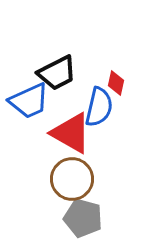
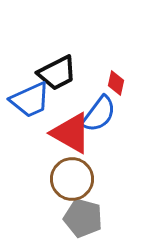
blue trapezoid: moved 1 px right, 1 px up
blue semicircle: moved 7 px down; rotated 24 degrees clockwise
